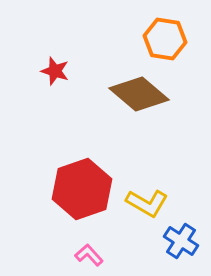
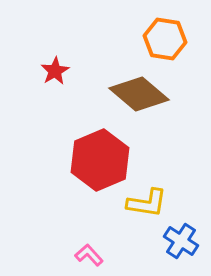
red star: rotated 24 degrees clockwise
red hexagon: moved 18 px right, 29 px up; rotated 4 degrees counterclockwise
yellow L-shape: rotated 21 degrees counterclockwise
